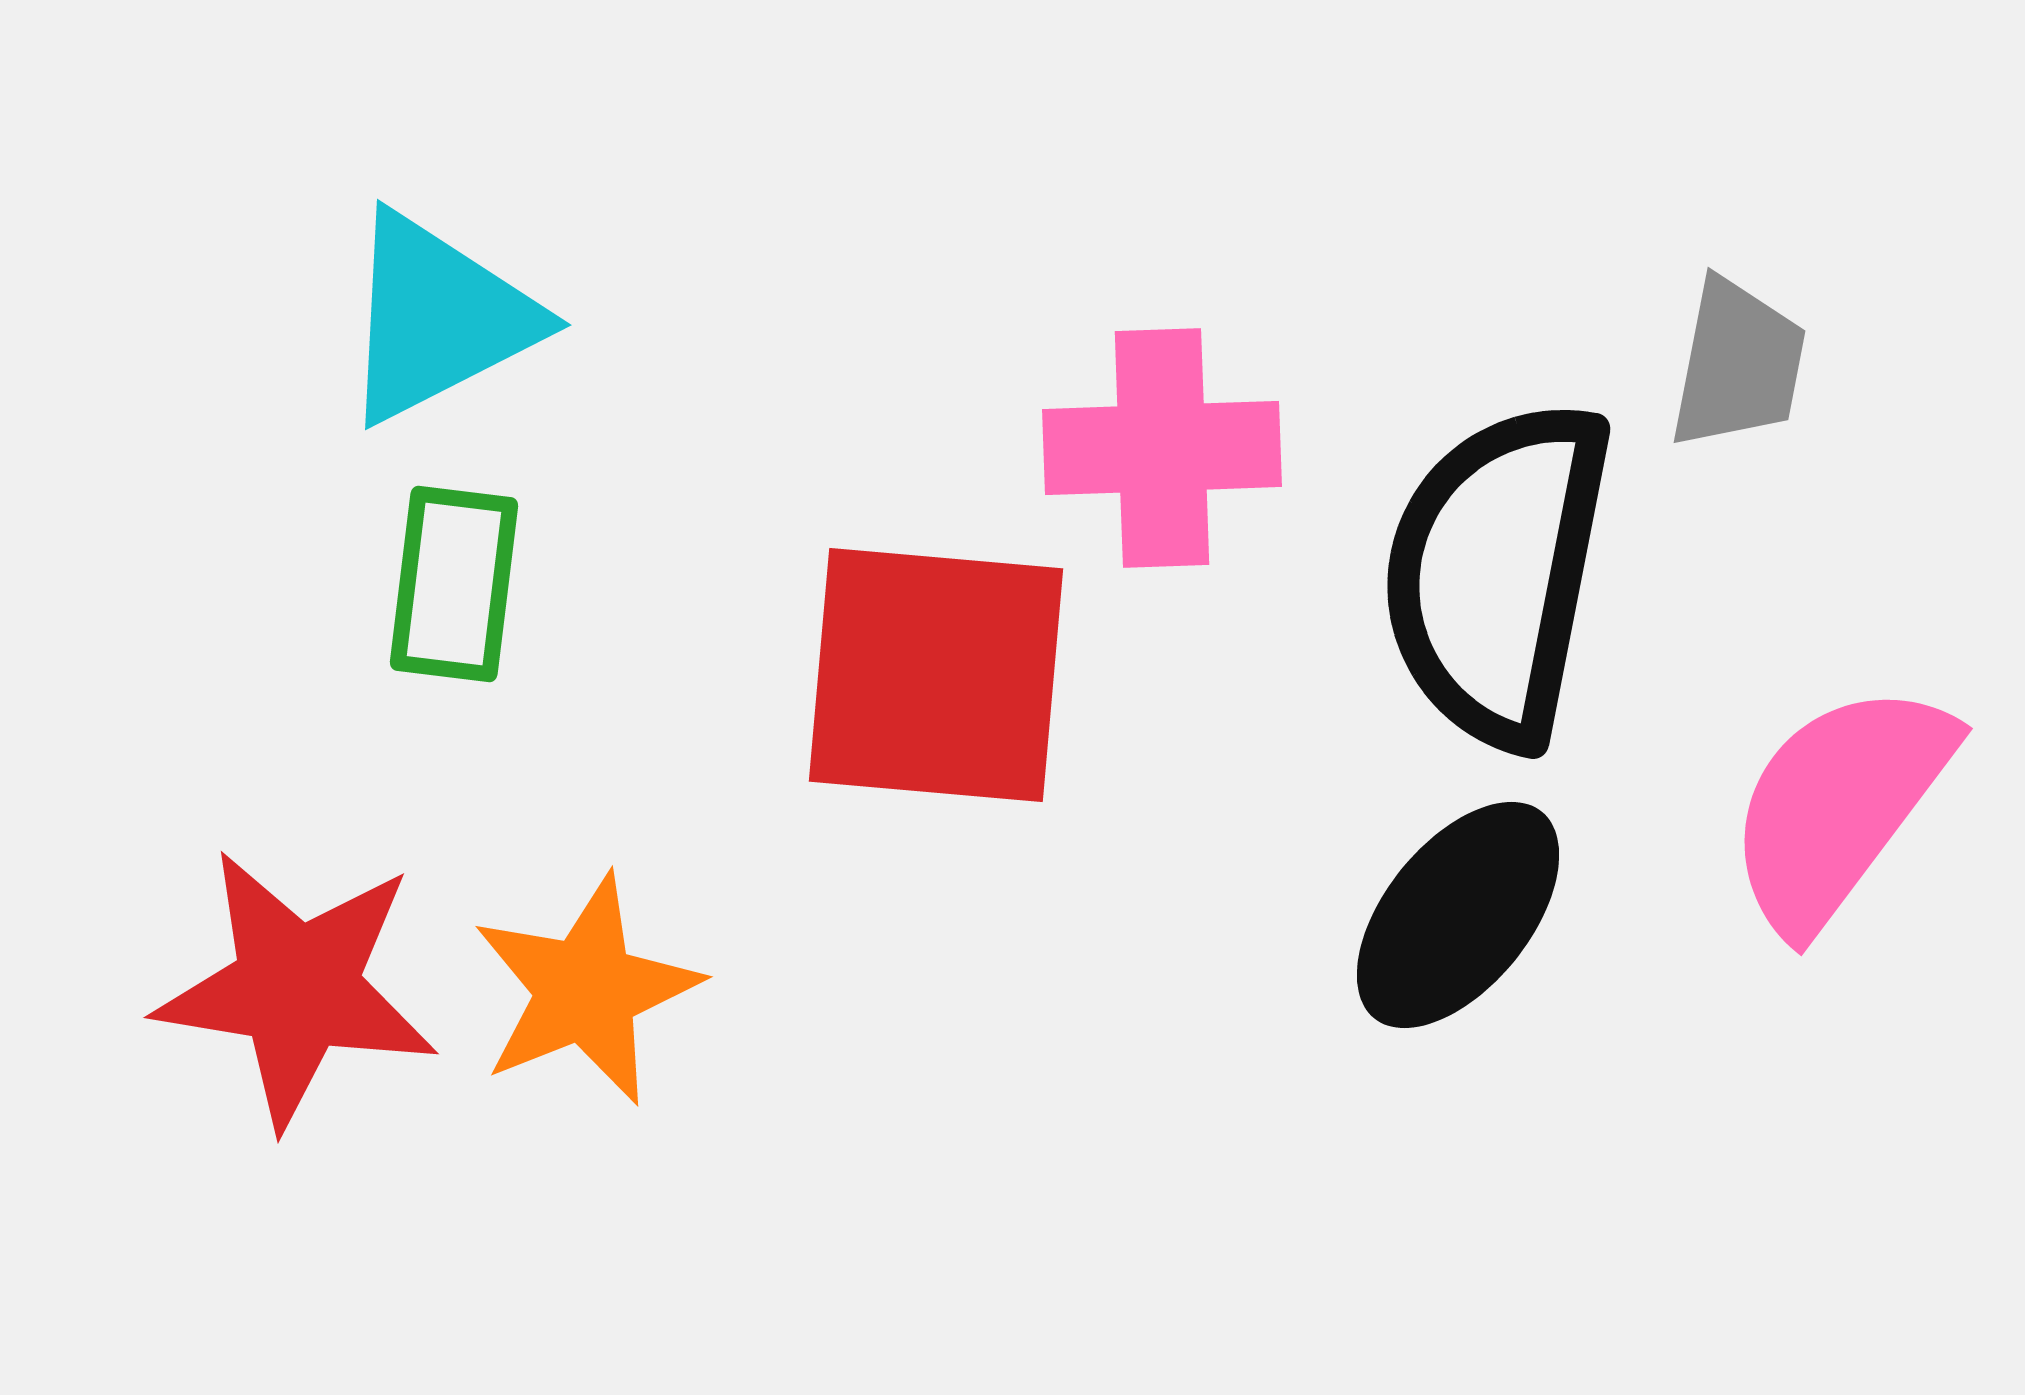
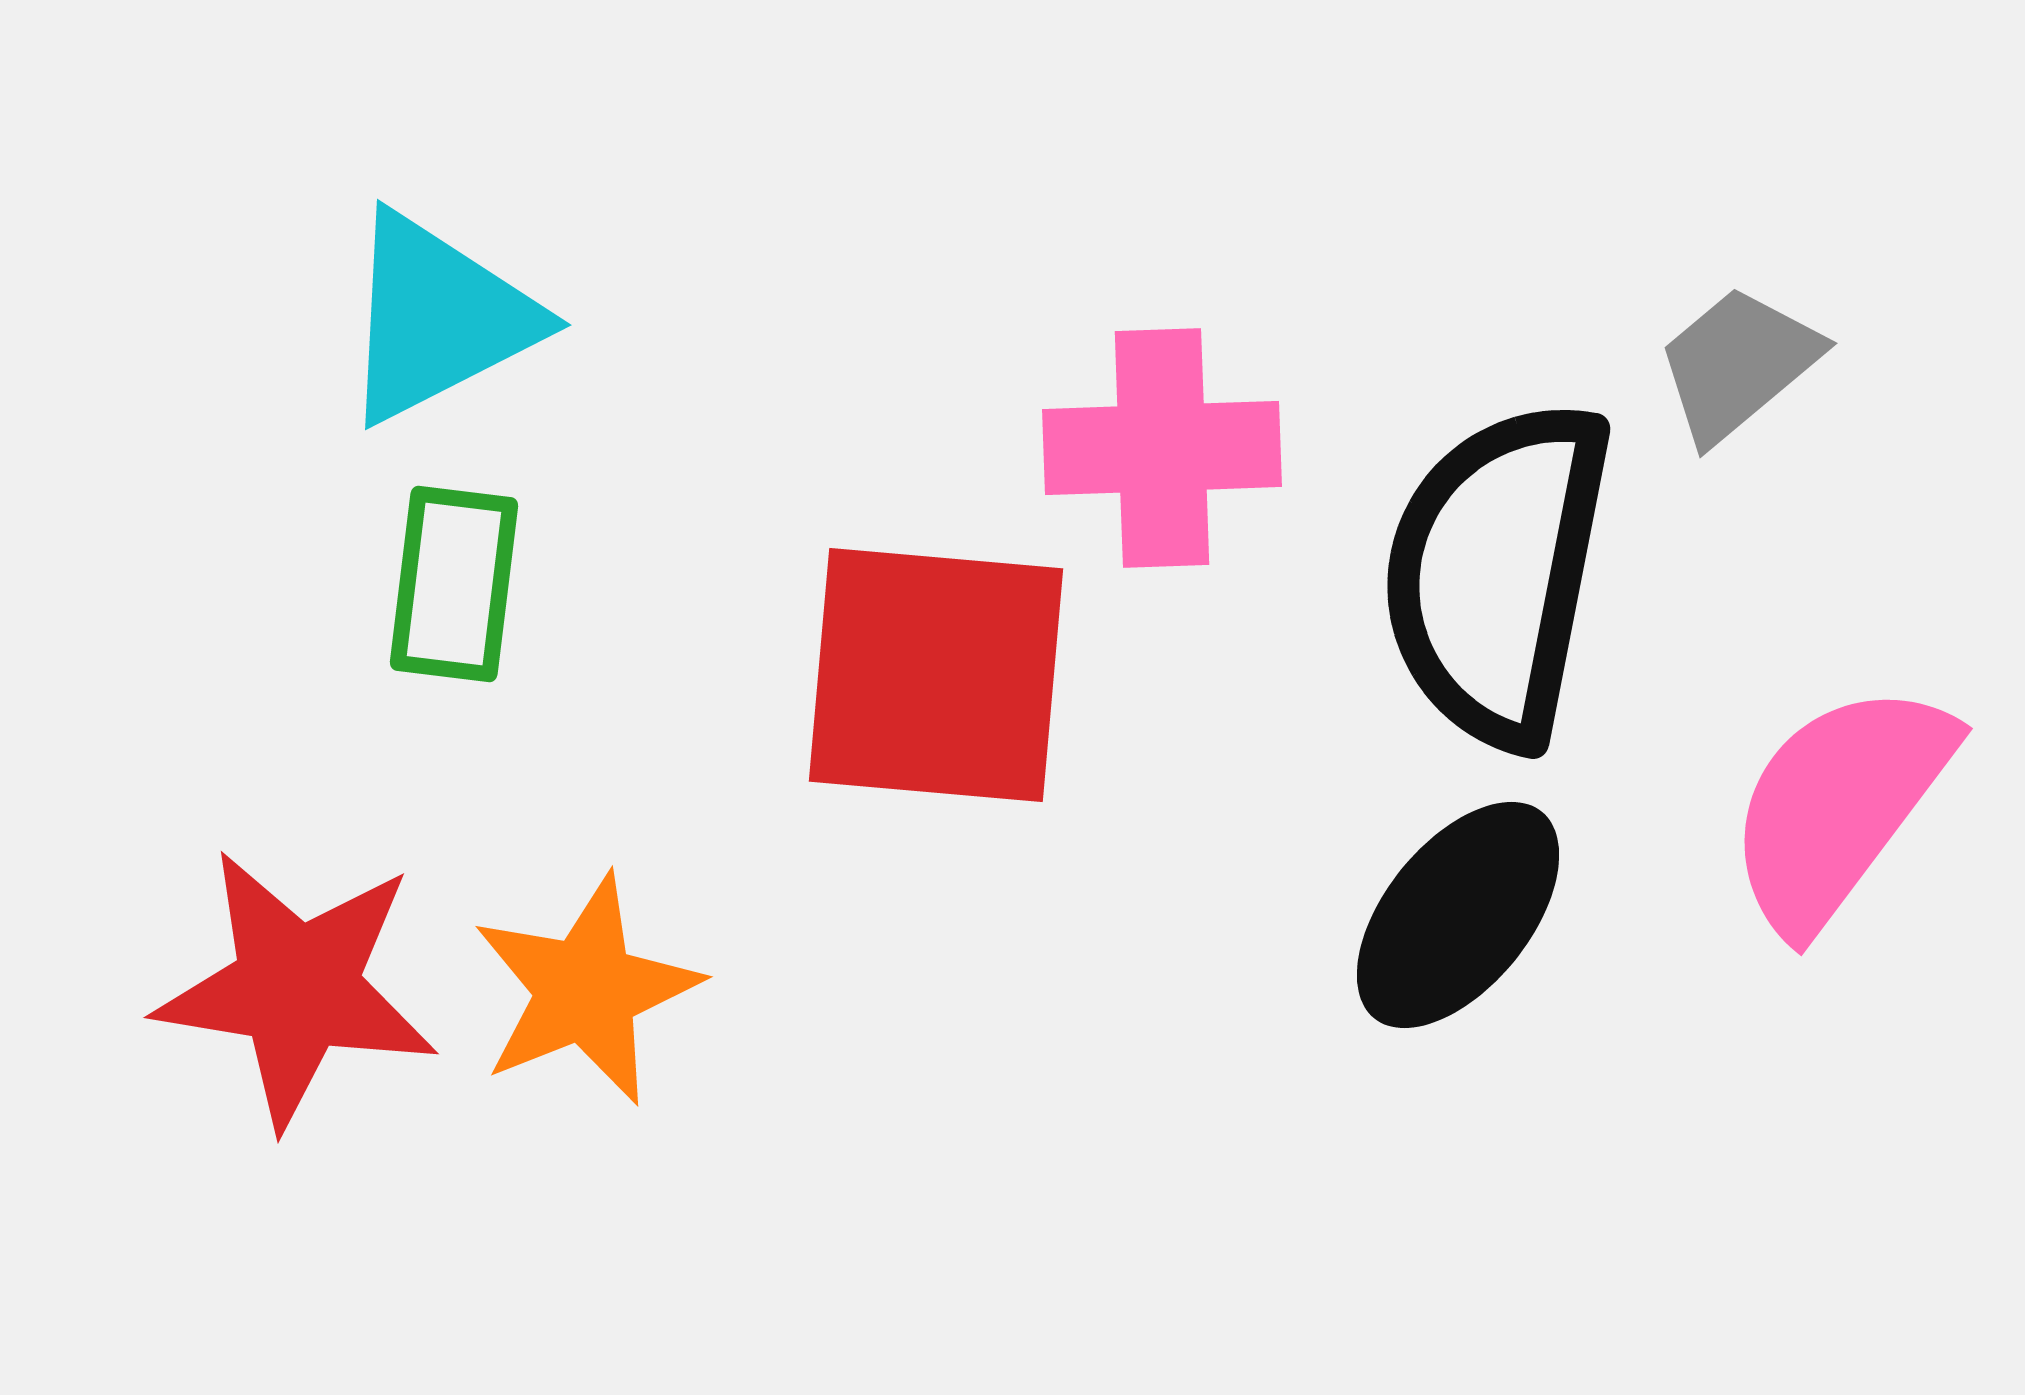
gray trapezoid: rotated 141 degrees counterclockwise
